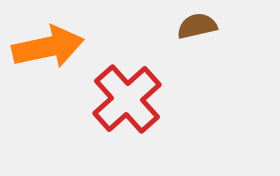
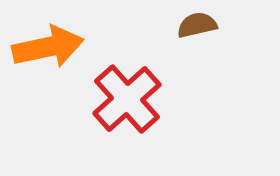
brown semicircle: moved 1 px up
